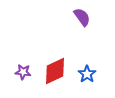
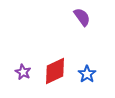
purple star: rotated 21 degrees clockwise
